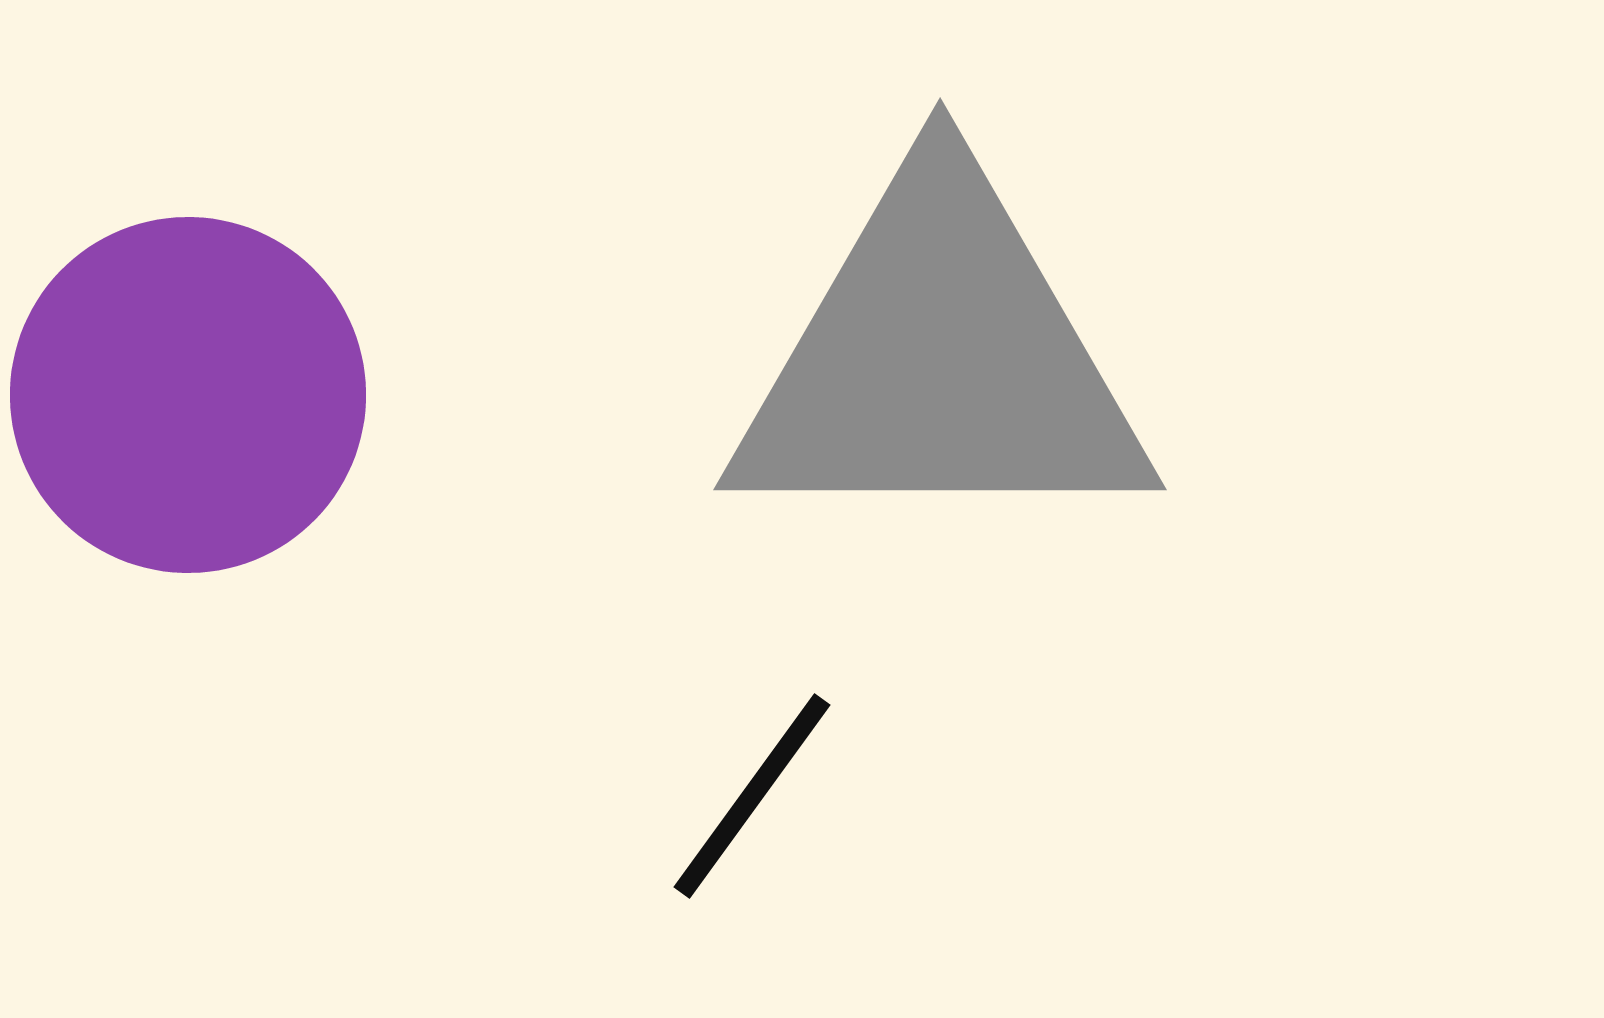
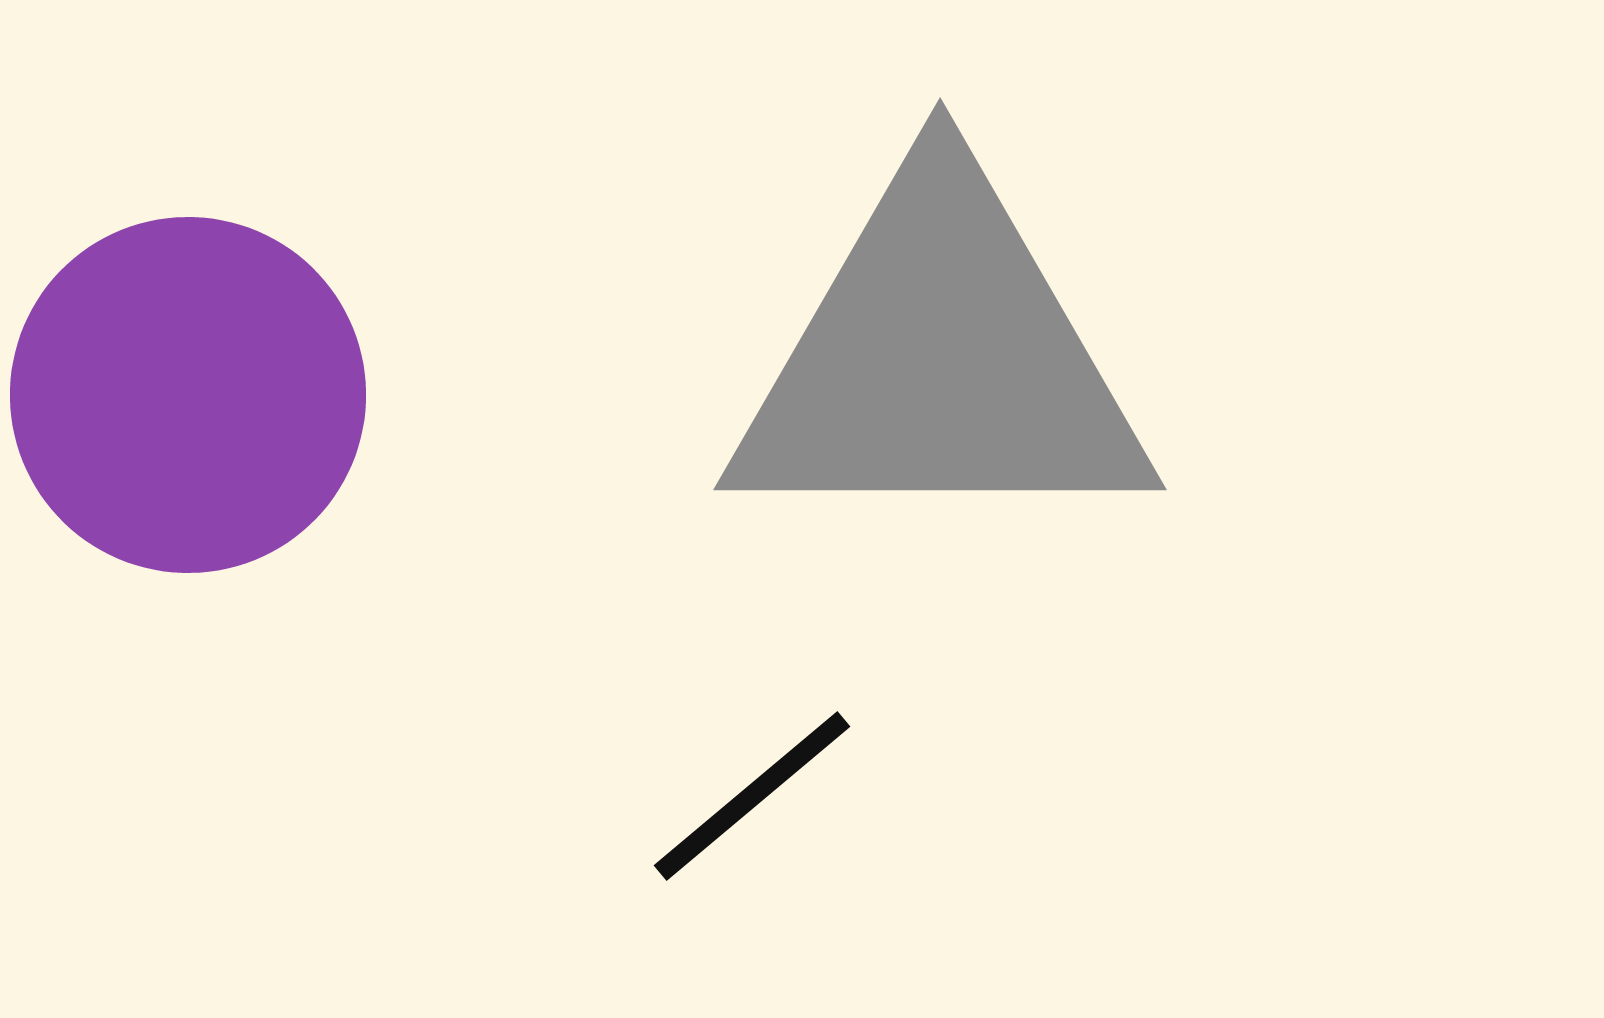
black line: rotated 14 degrees clockwise
